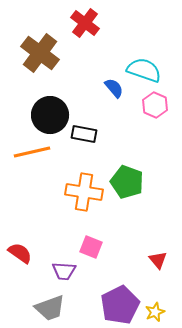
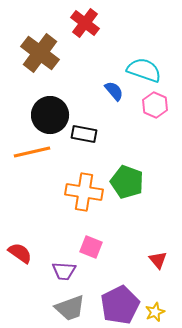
blue semicircle: moved 3 px down
gray trapezoid: moved 20 px right
